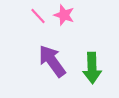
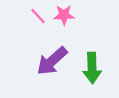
pink star: rotated 20 degrees counterclockwise
purple arrow: rotated 96 degrees counterclockwise
